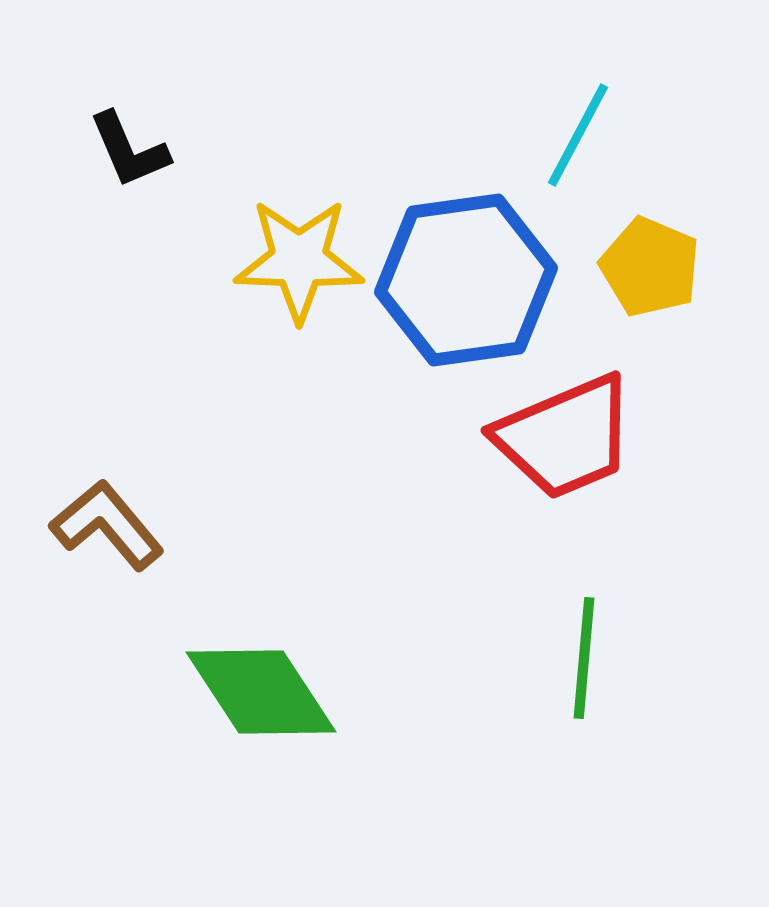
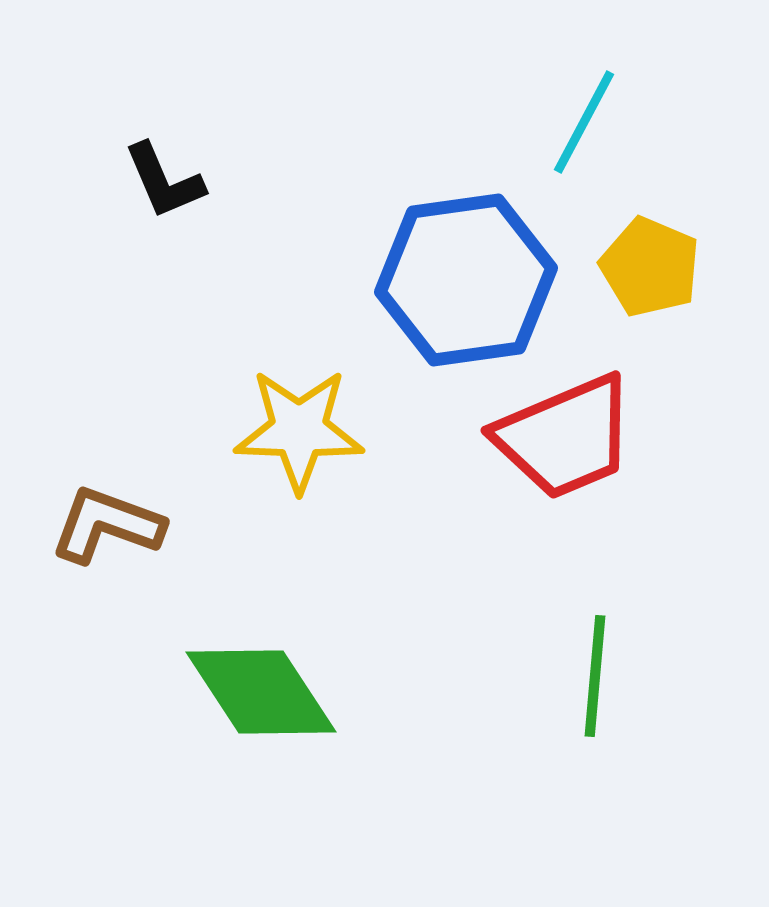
cyan line: moved 6 px right, 13 px up
black L-shape: moved 35 px right, 31 px down
yellow star: moved 170 px down
brown L-shape: rotated 30 degrees counterclockwise
green line: moved 11 px right, 18 px down
